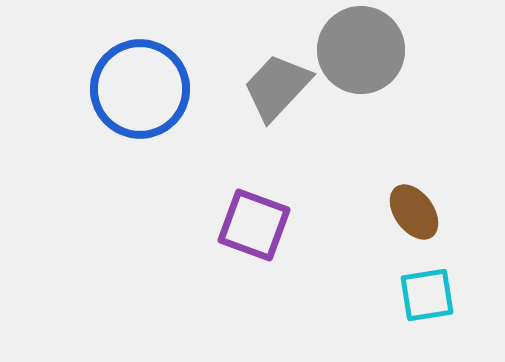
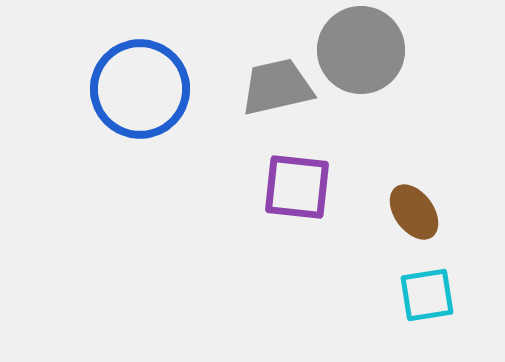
gray trapezoid: rotated 34 degrees clockwise
purple square: moved 43 px right, 38 px up; rotated 14 degrees counterclockwise
